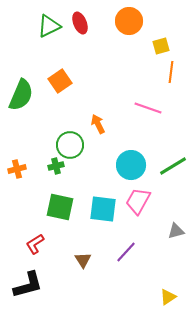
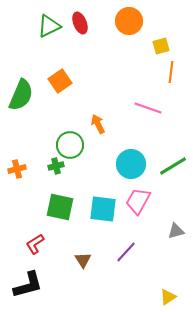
cyan circle: moved 1 px up
